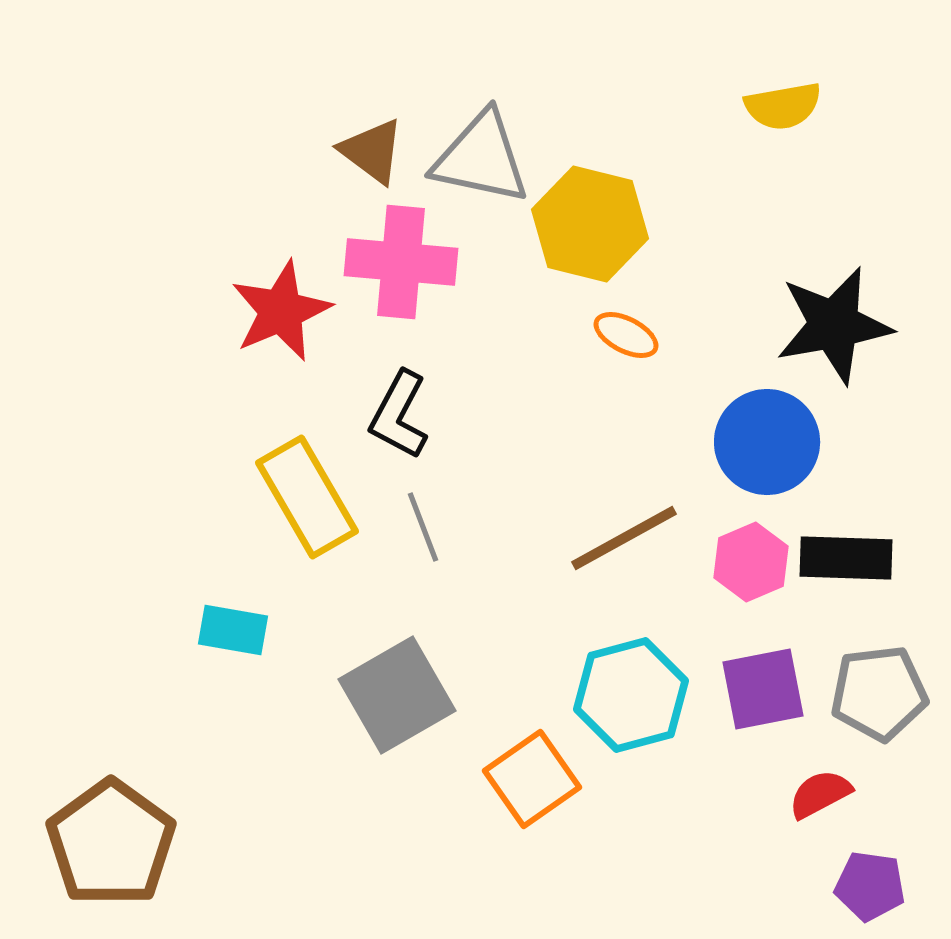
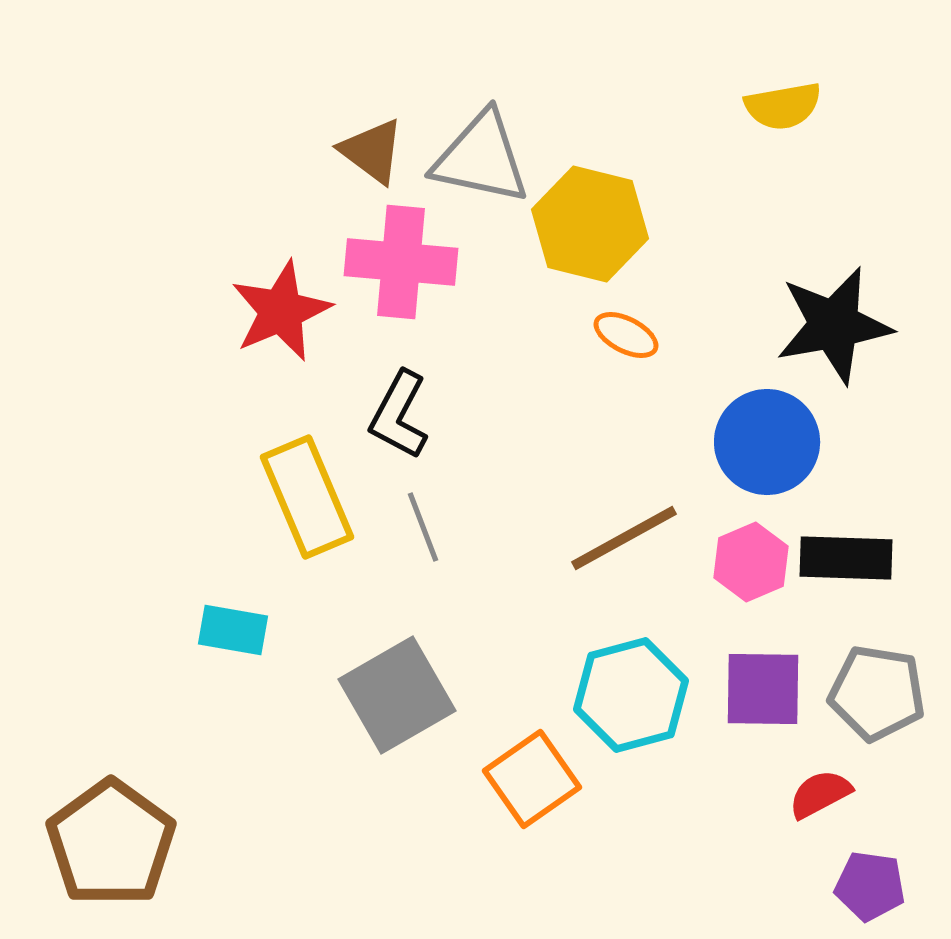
yellow rectangle: rotated 7 degrees clockwise
purple square: rotated 12 degrees clockwise
gray pentagon: moved 2 px left; rotated 16 degrees clockwise
